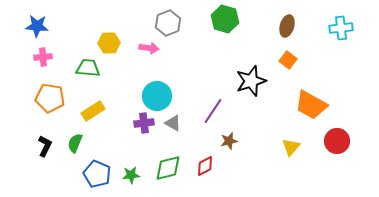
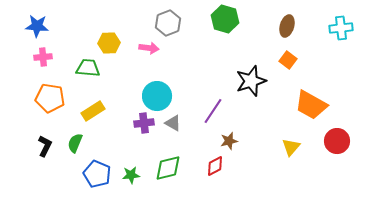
red diamond: moved 10 px right
